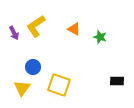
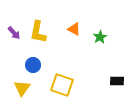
yellow L-shape: moved 2 px right, 6 px down; rotated 45 degrees counterclockwise
purple arrow: rotated 16 degrees counterclockwise
green star: rotated 24 degrees clockwise
blue circle: moved 2 px up
yellow square: moved 3 px right
